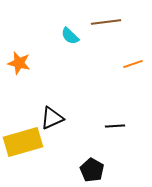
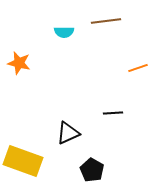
brown line: moved 1 px up
cyan semicircle: moved 6 px left, 4 px up; rotated 42 degrees counterclockwise
orange line: moved 5 px right, 4 px down
black triangle: moved 16 px right, 15 px down
black line: moved 2 px left, 13 px up
yellow rectangle: moved 19 px down; rotated 36 degrees clockwise
